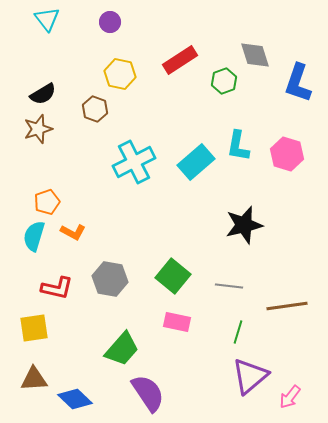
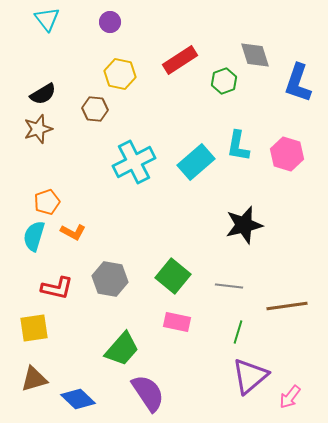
brown hexagon: rotated 15 degrees counterclockwise
brown triangle: rotated 12 degrees counterclockwise
blue diamond: moved 3 px right
